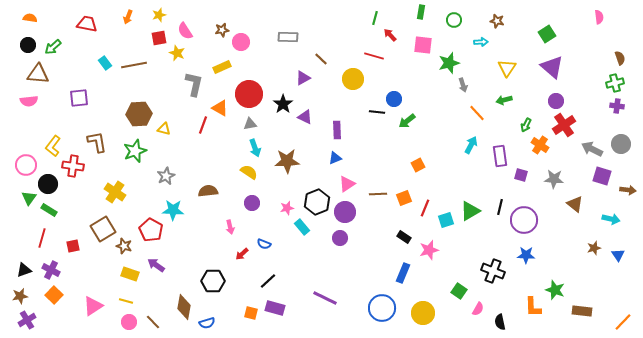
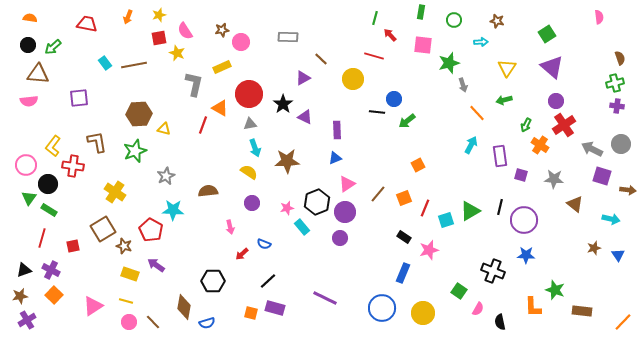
brown line at (378, 194): rotated 48 degrees counterclockwise
